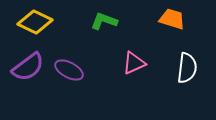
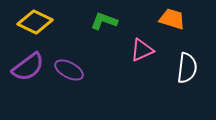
pink triangle: moved 8 px right, 13 px up
